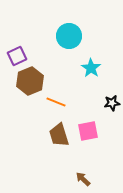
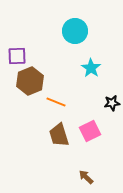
cyan circle: moved 6 px right, 5 px up
purple square: rotated 24 degrees clockwise
pink square: moved 2 px right; rotated 15 degrees counterclockwise
brown arrow: moved 3 px right, 2 px up
